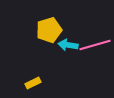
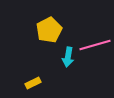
yellow pentagon: rotated 10 degrees counterclockwise
cyan arrow: moved 12 px down; rotated 90 degrees counterclockwise
